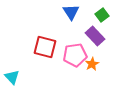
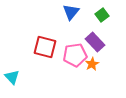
blue triangle: rotated 12 degrees clockwise
purple rectangle: moved 6 px down
